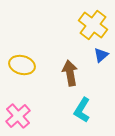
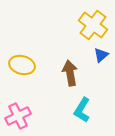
pink cross: rotated 15 degrees clockwise
